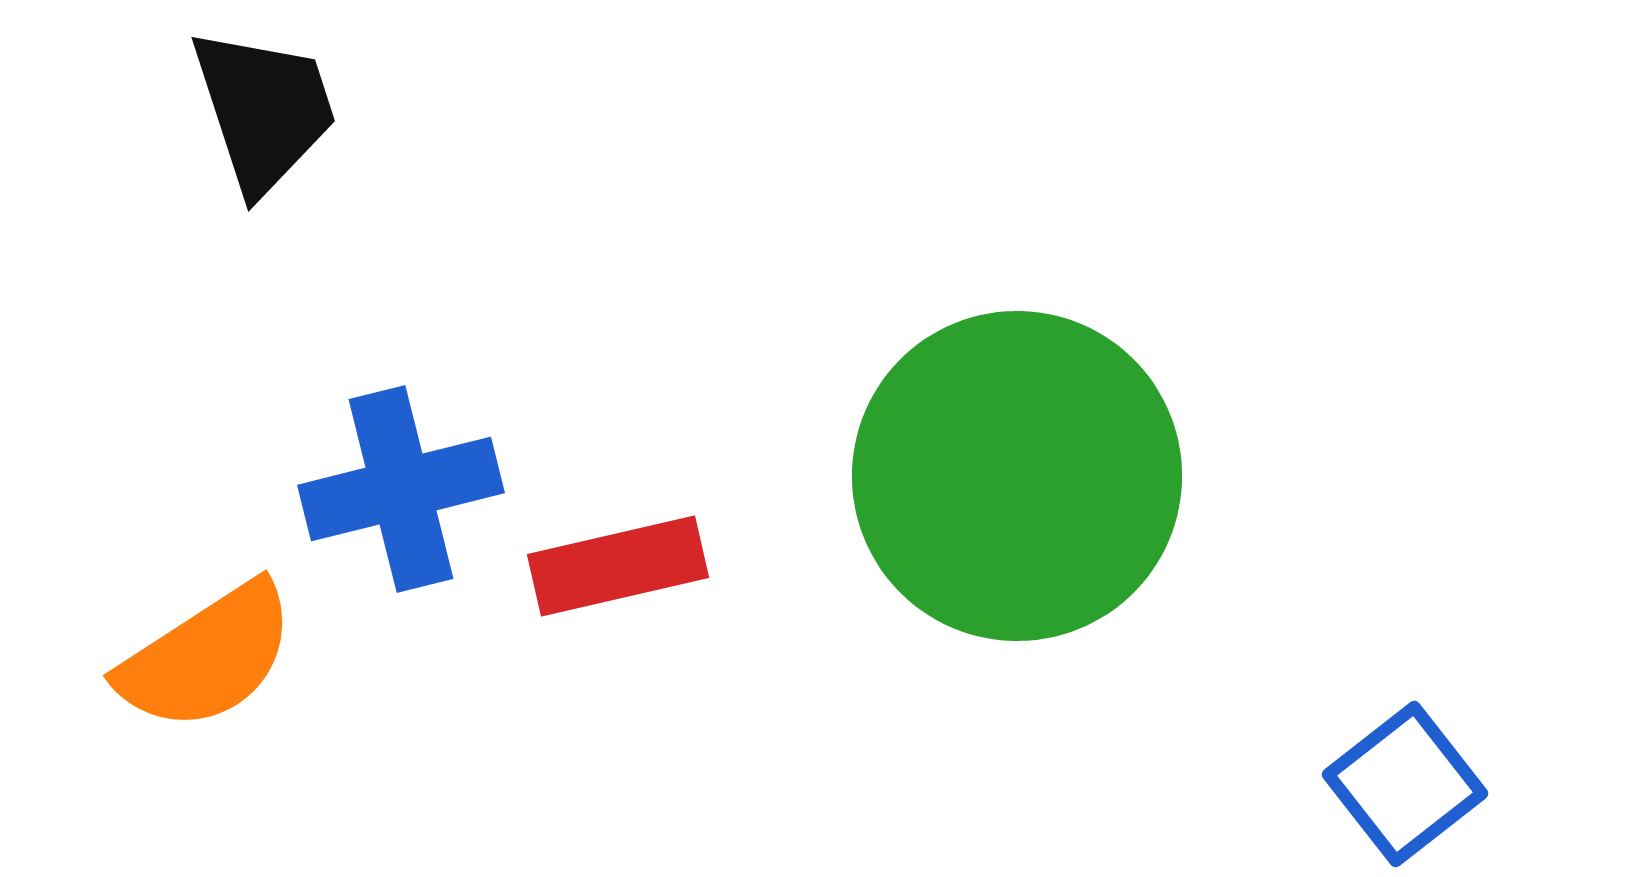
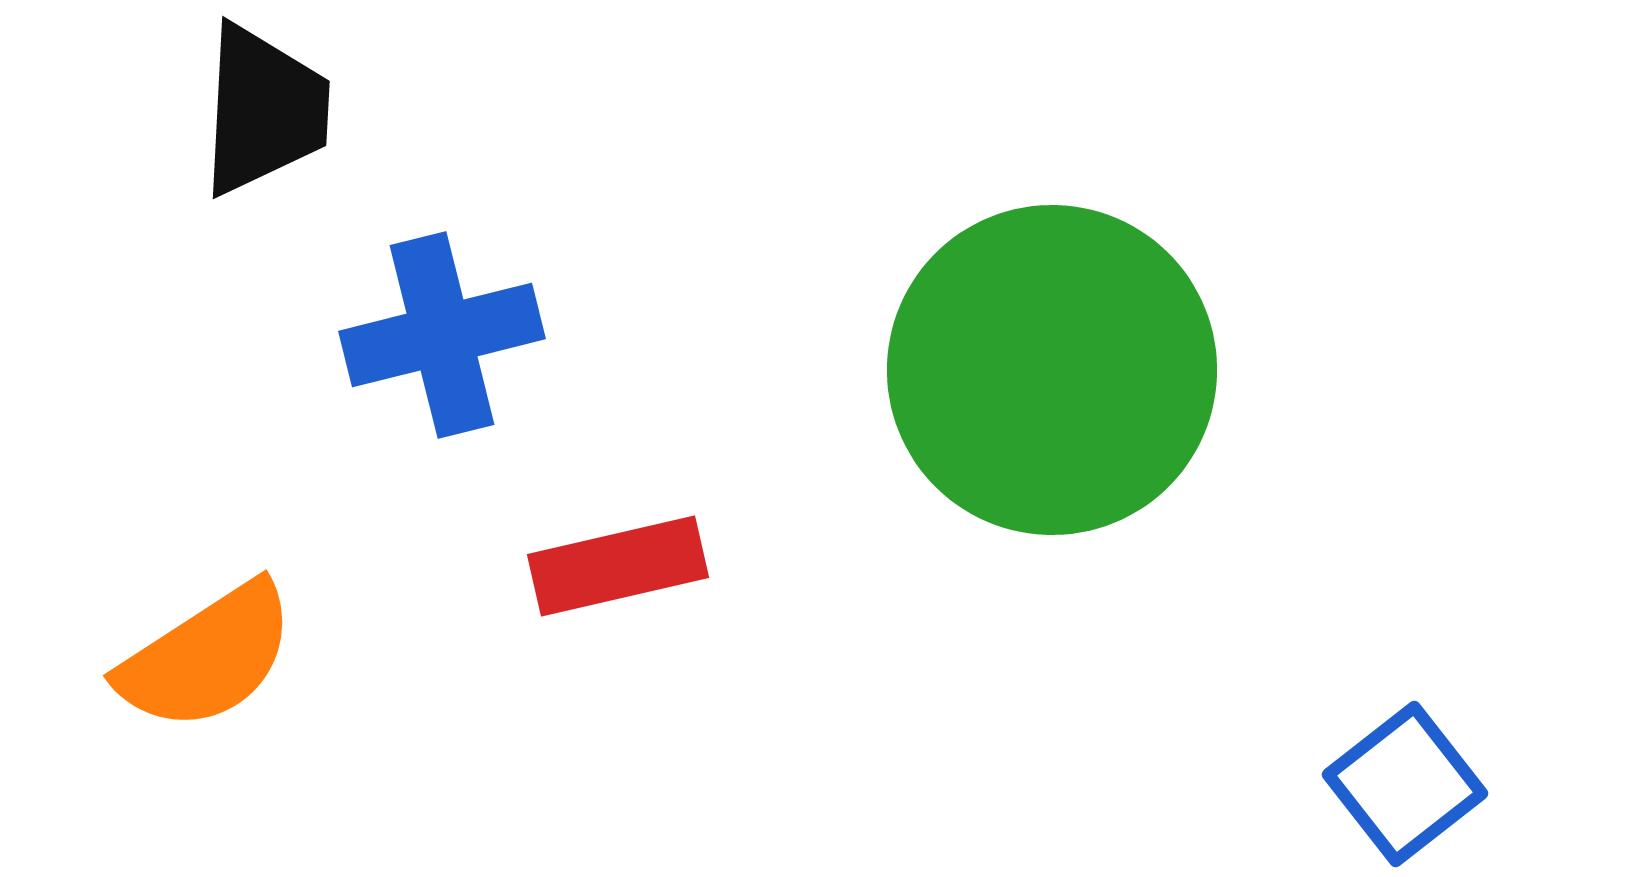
black trapezoid: rotated 21 degrees clockwise
green circle: moved 35 px right, 106 px up
blue cross: moved 41 px right, 154 px up
